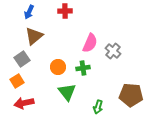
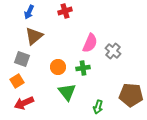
red cross: rotated 16 degrees counterclockwise
gray square: rotated 35 degrees counterclockwise
red arrow: rotated 12 degrees counterclockwise
